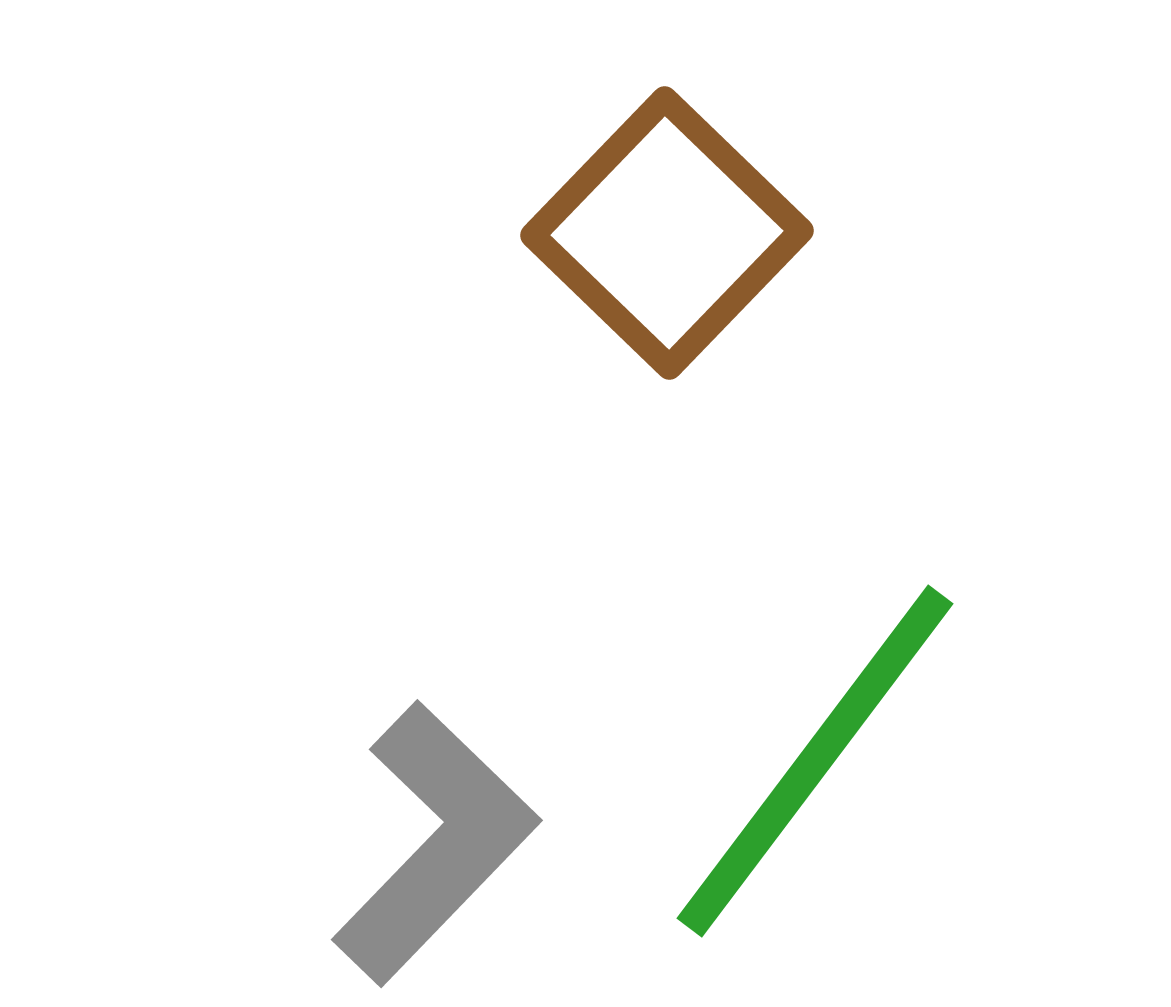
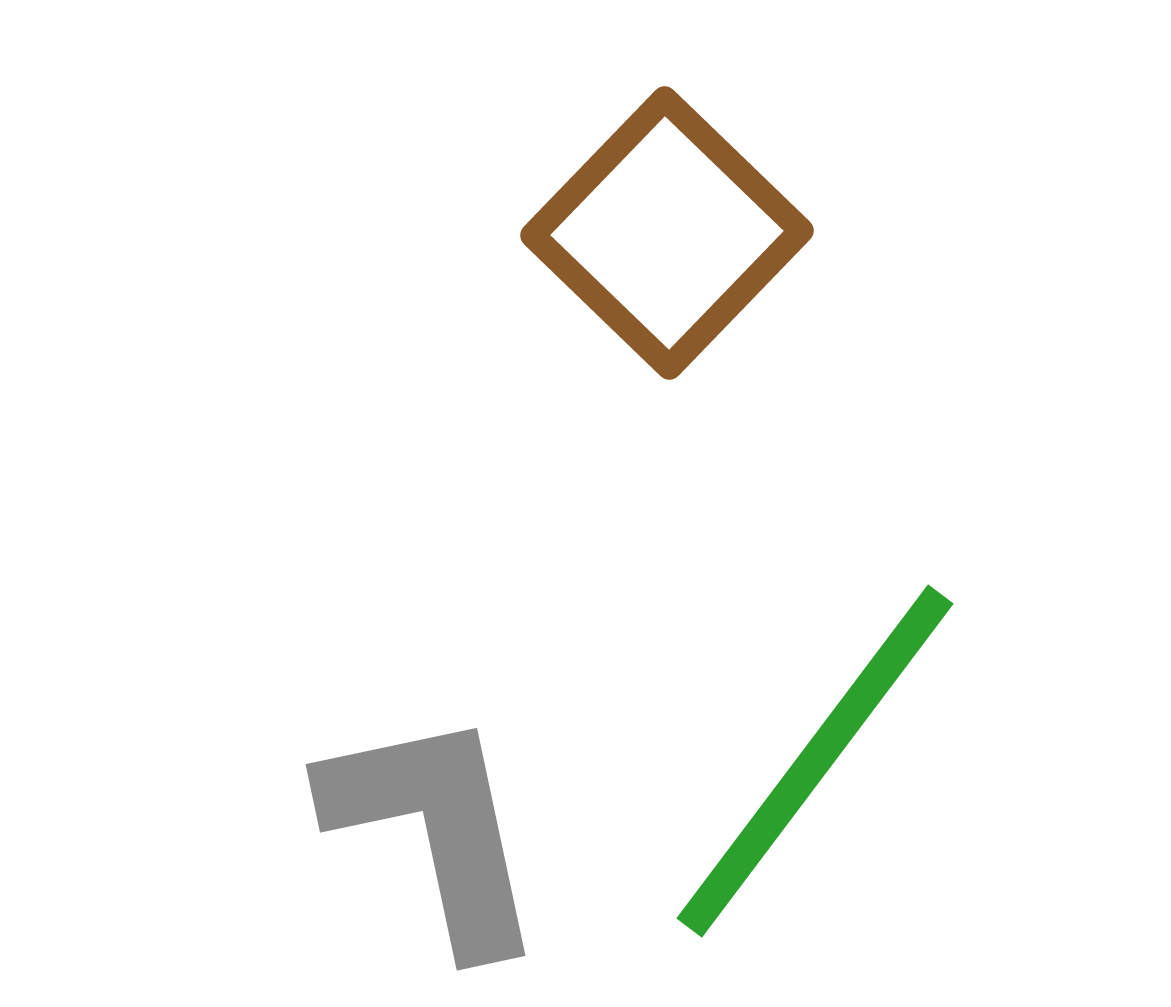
gray L-shape: moved 13 px up; rotated 56 degrees counterclockwise
